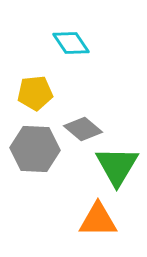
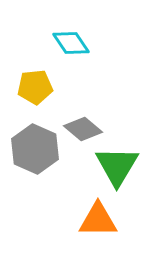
yellow pentagon: moved 6 px up
gray hexagon: rotated 21 degrees clockwise
